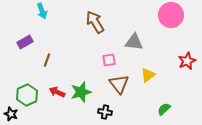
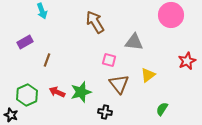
pink square: rotated 24 degrees clockwise
green semicircle: moved 2 px left; rotated 16 degrees counterclockwise
black star: moved 1 px down
